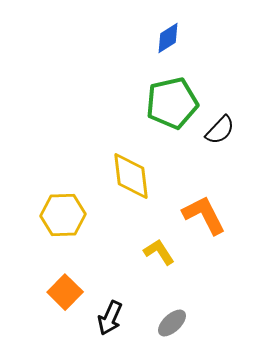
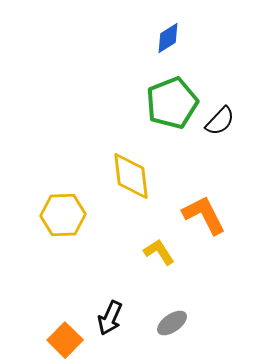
green pentagon: rotated 9 degrees counterclockwise
black semicircle: moved 9 px up
orange square: moved 48 px down
gray ellipse: rotated 8 degrees clockwise
